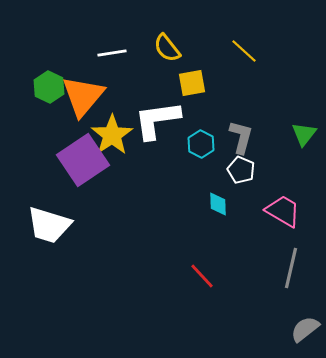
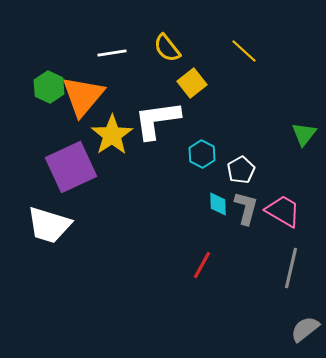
yellow square: rotated 28 degrees counterclockwise
gray L-shape: moved 5 px right, 71 px down
cyan hexagon: moved 1 px right, 10 px down
purple square: moved 12 px left, 7 px down; rotated 9 degrees clockwise
white pentagon: rotated 20 degrees clockwise
red line: moved 11 px up; rotated 72 degrees clockwise
